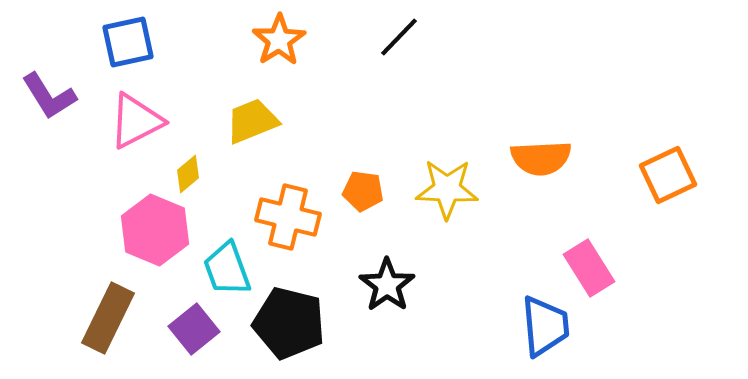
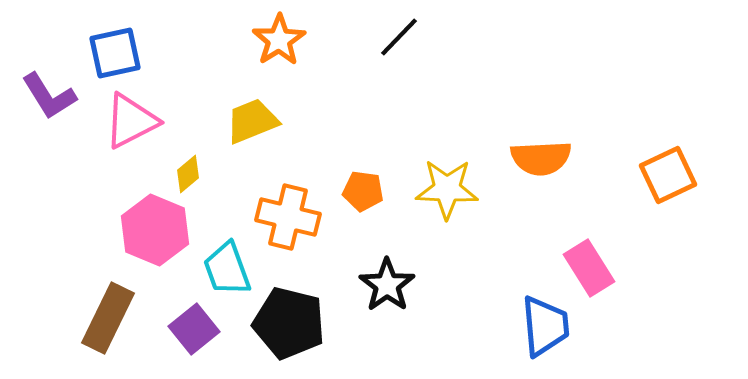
blue square: moved 13 px left, 11 px down
pink triangle: moved 5 px left
